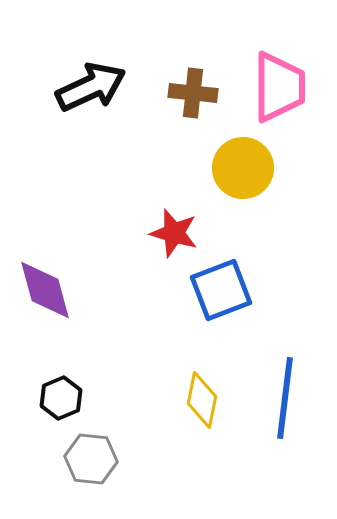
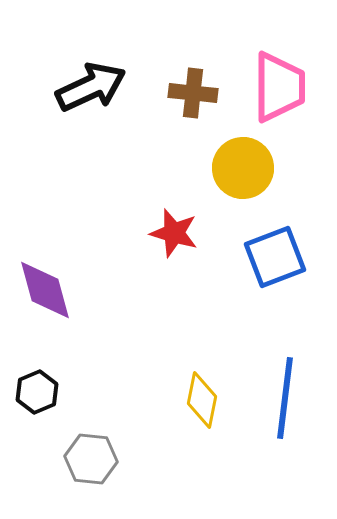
blue square: moved 54 px right, 33 px up
black hexagon: moved 24 px left, 6 px up
